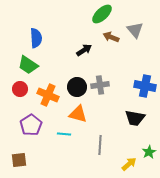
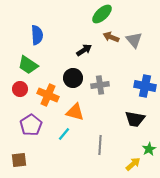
gray triangle: moved 1 px left, 10 px down
blue semicircle: moved 1 px right, 3 px up
black circle: moved 4 px left, 9 px up
orange triangle: moved 3 px left, 2 px up
black trapezoid: moved 1 px down
cyan line: rotated 56 degrees counterclockwise
green star: moved 3 px up
yellow arrow: moved 4 px right
